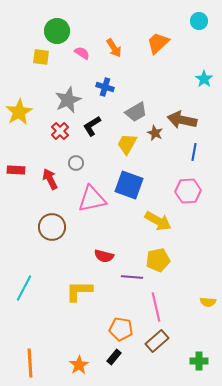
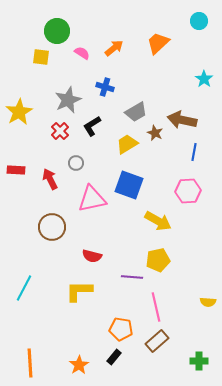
orange arrow: rotated 96 degrees counterclockwise
yellow trapezoid: rotated 30 degrees clockwise
red semicircle: moved 12 px left
